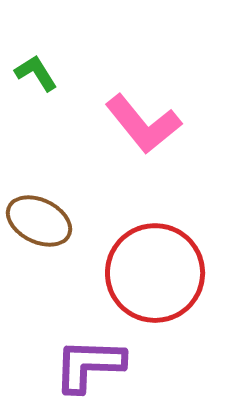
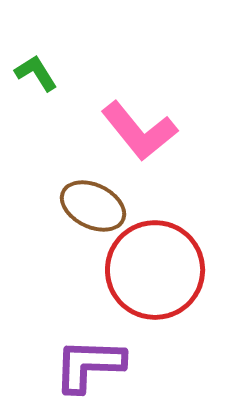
pink L-shape: moved 4 px left, 7 px down
brown ellipse: moved 54 px right, 15 px up
red circle: moved 3 px up
